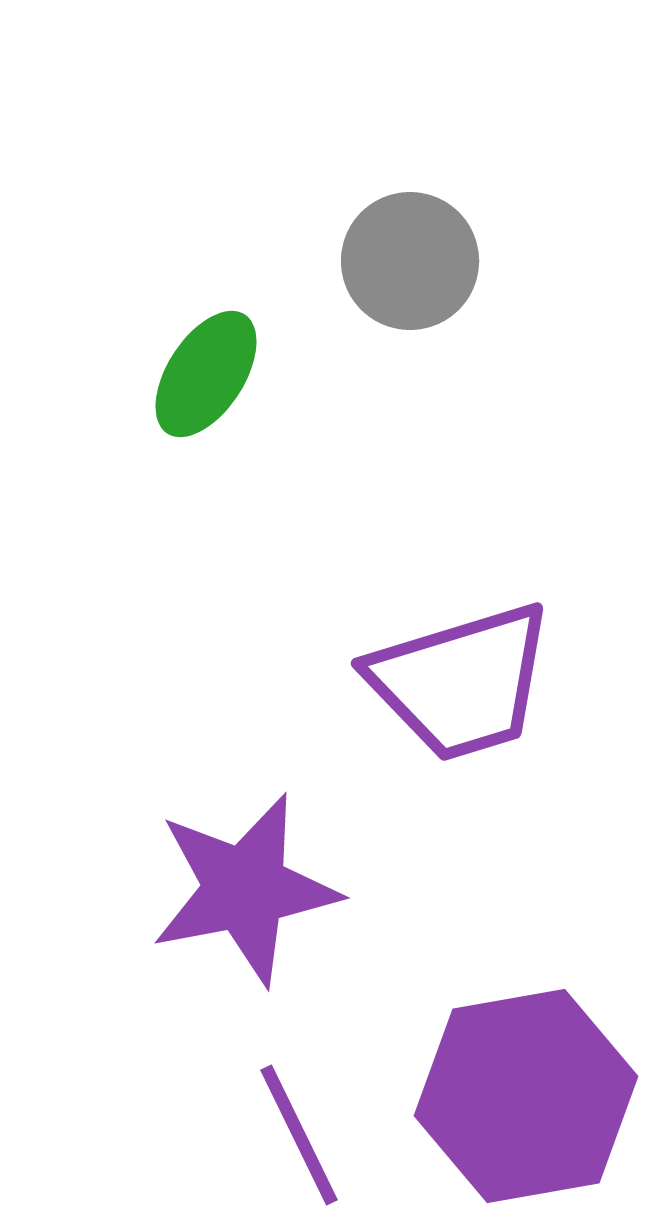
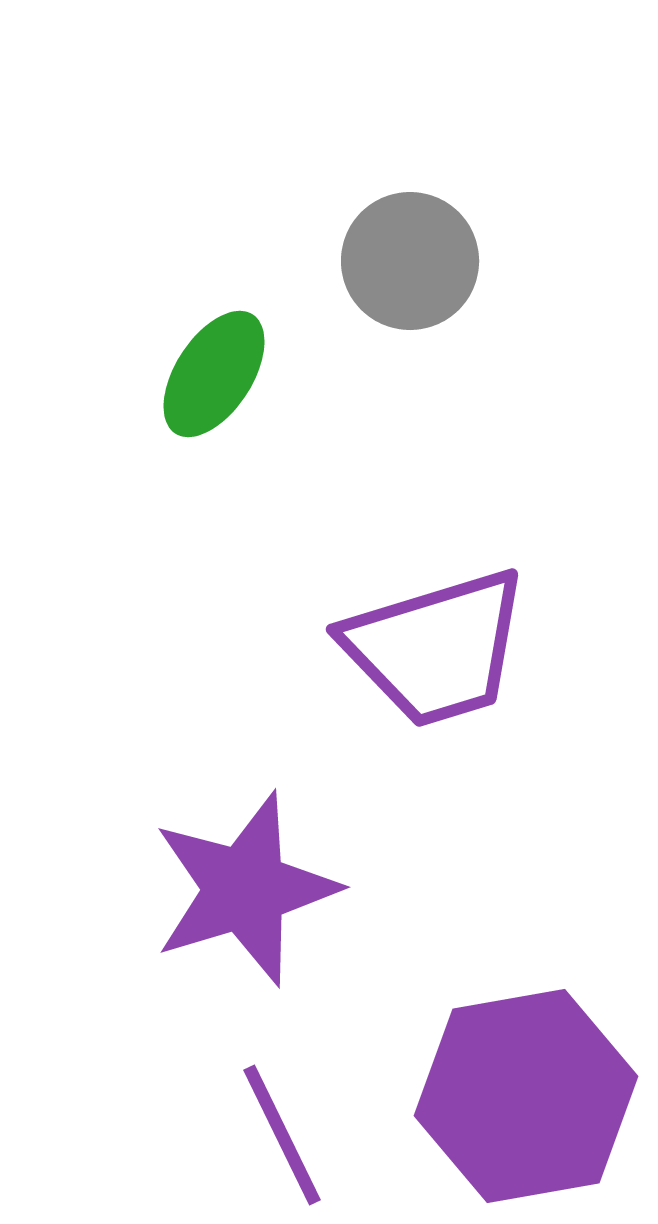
green ellipse: moved 8 px right
purple trapezoid: moved 25 px left, 34 px up
purple star: rotated 6 degrees counterclockwise
purple line: moved 17 px left
